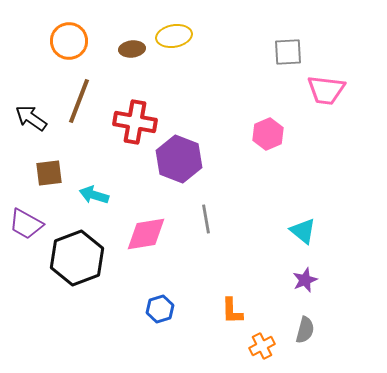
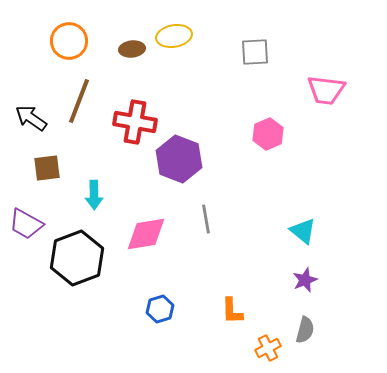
gray square: moved 33 px left
brown square: moved 2 px left, 5 px up
cyan arrow: rotated 108 degrees counterclockwise
orange cross: moved 6 px right, 2 px down
